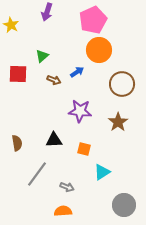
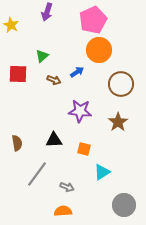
brown circle: moved 1 px left
